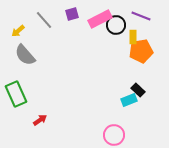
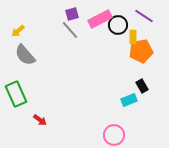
purple line: moved 3 px right; rotated 12 degrees clockwise
gray line: moved 26 px right, 10 px down
black circle: moved 2 px right
black rectangle: moved 4 px right, 4 px up; rotated 16 degrees clockwise
red arrow: rotated 72 degrees clockwise
